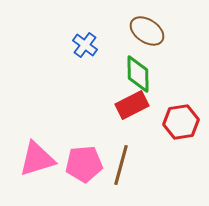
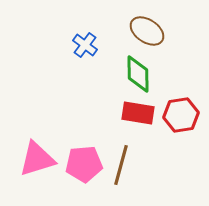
red rectangle: moved 6 px right, 8 px down; rotated 36 degrees clockwise
red hexagon: moved 7 px up
